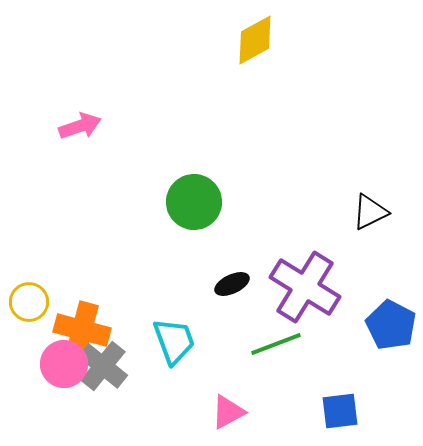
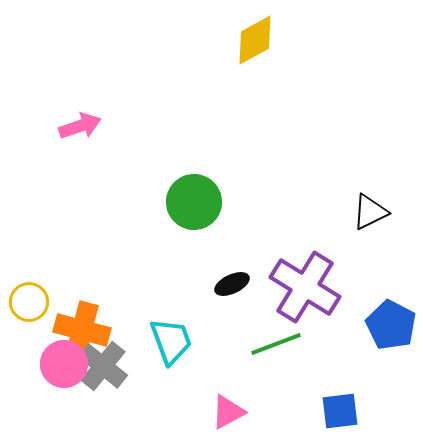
cyan trapezoid: moved 3 px left
